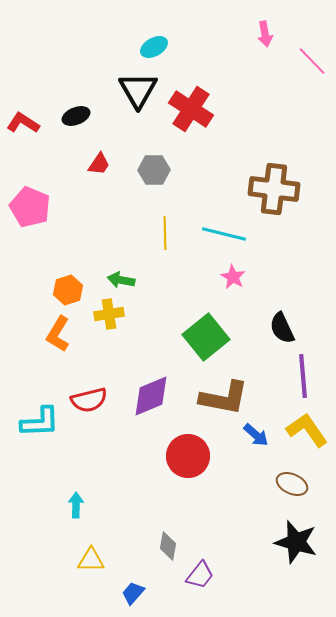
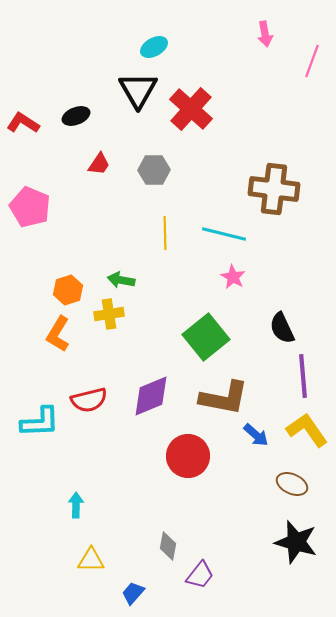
pink line: rotated 64 degrees clockwise
red cross: rotated 9 degrees clockwise
